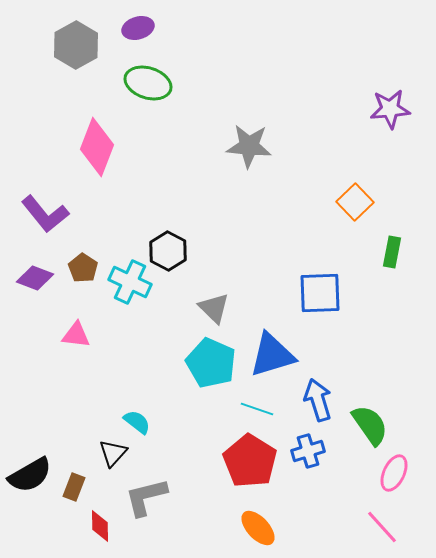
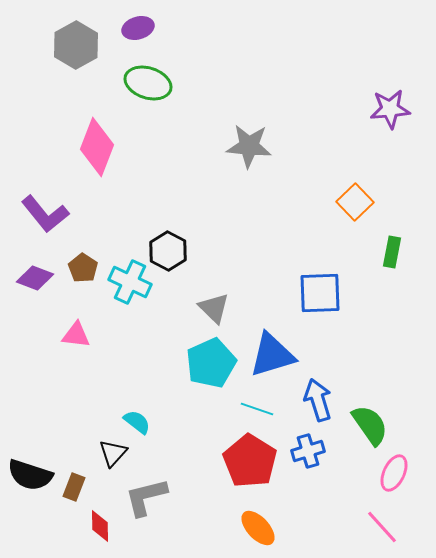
cyan pentagon: rotated 24 degrees clockwise
black semicircle: rotated 48 degrees clockwise
